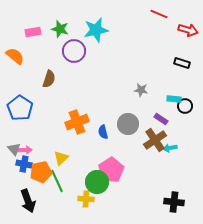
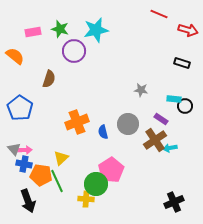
orange pentagon: moved 3 px down; rotated 20 degrees clockwise
green circle: moved 1 px left, 2 px down
black cross: rotated 30 degrees counterclockwise
